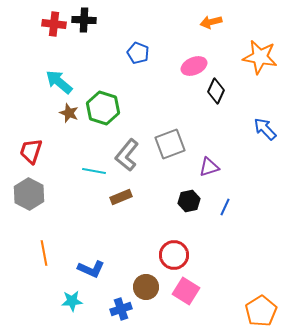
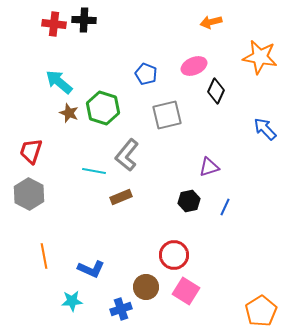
blue pentagon: moved 8 px right, 21 px down
gray square: moved 3 px left, 29 px up; rotated 8 degrees clockwise
orange line: moved 3 px down
